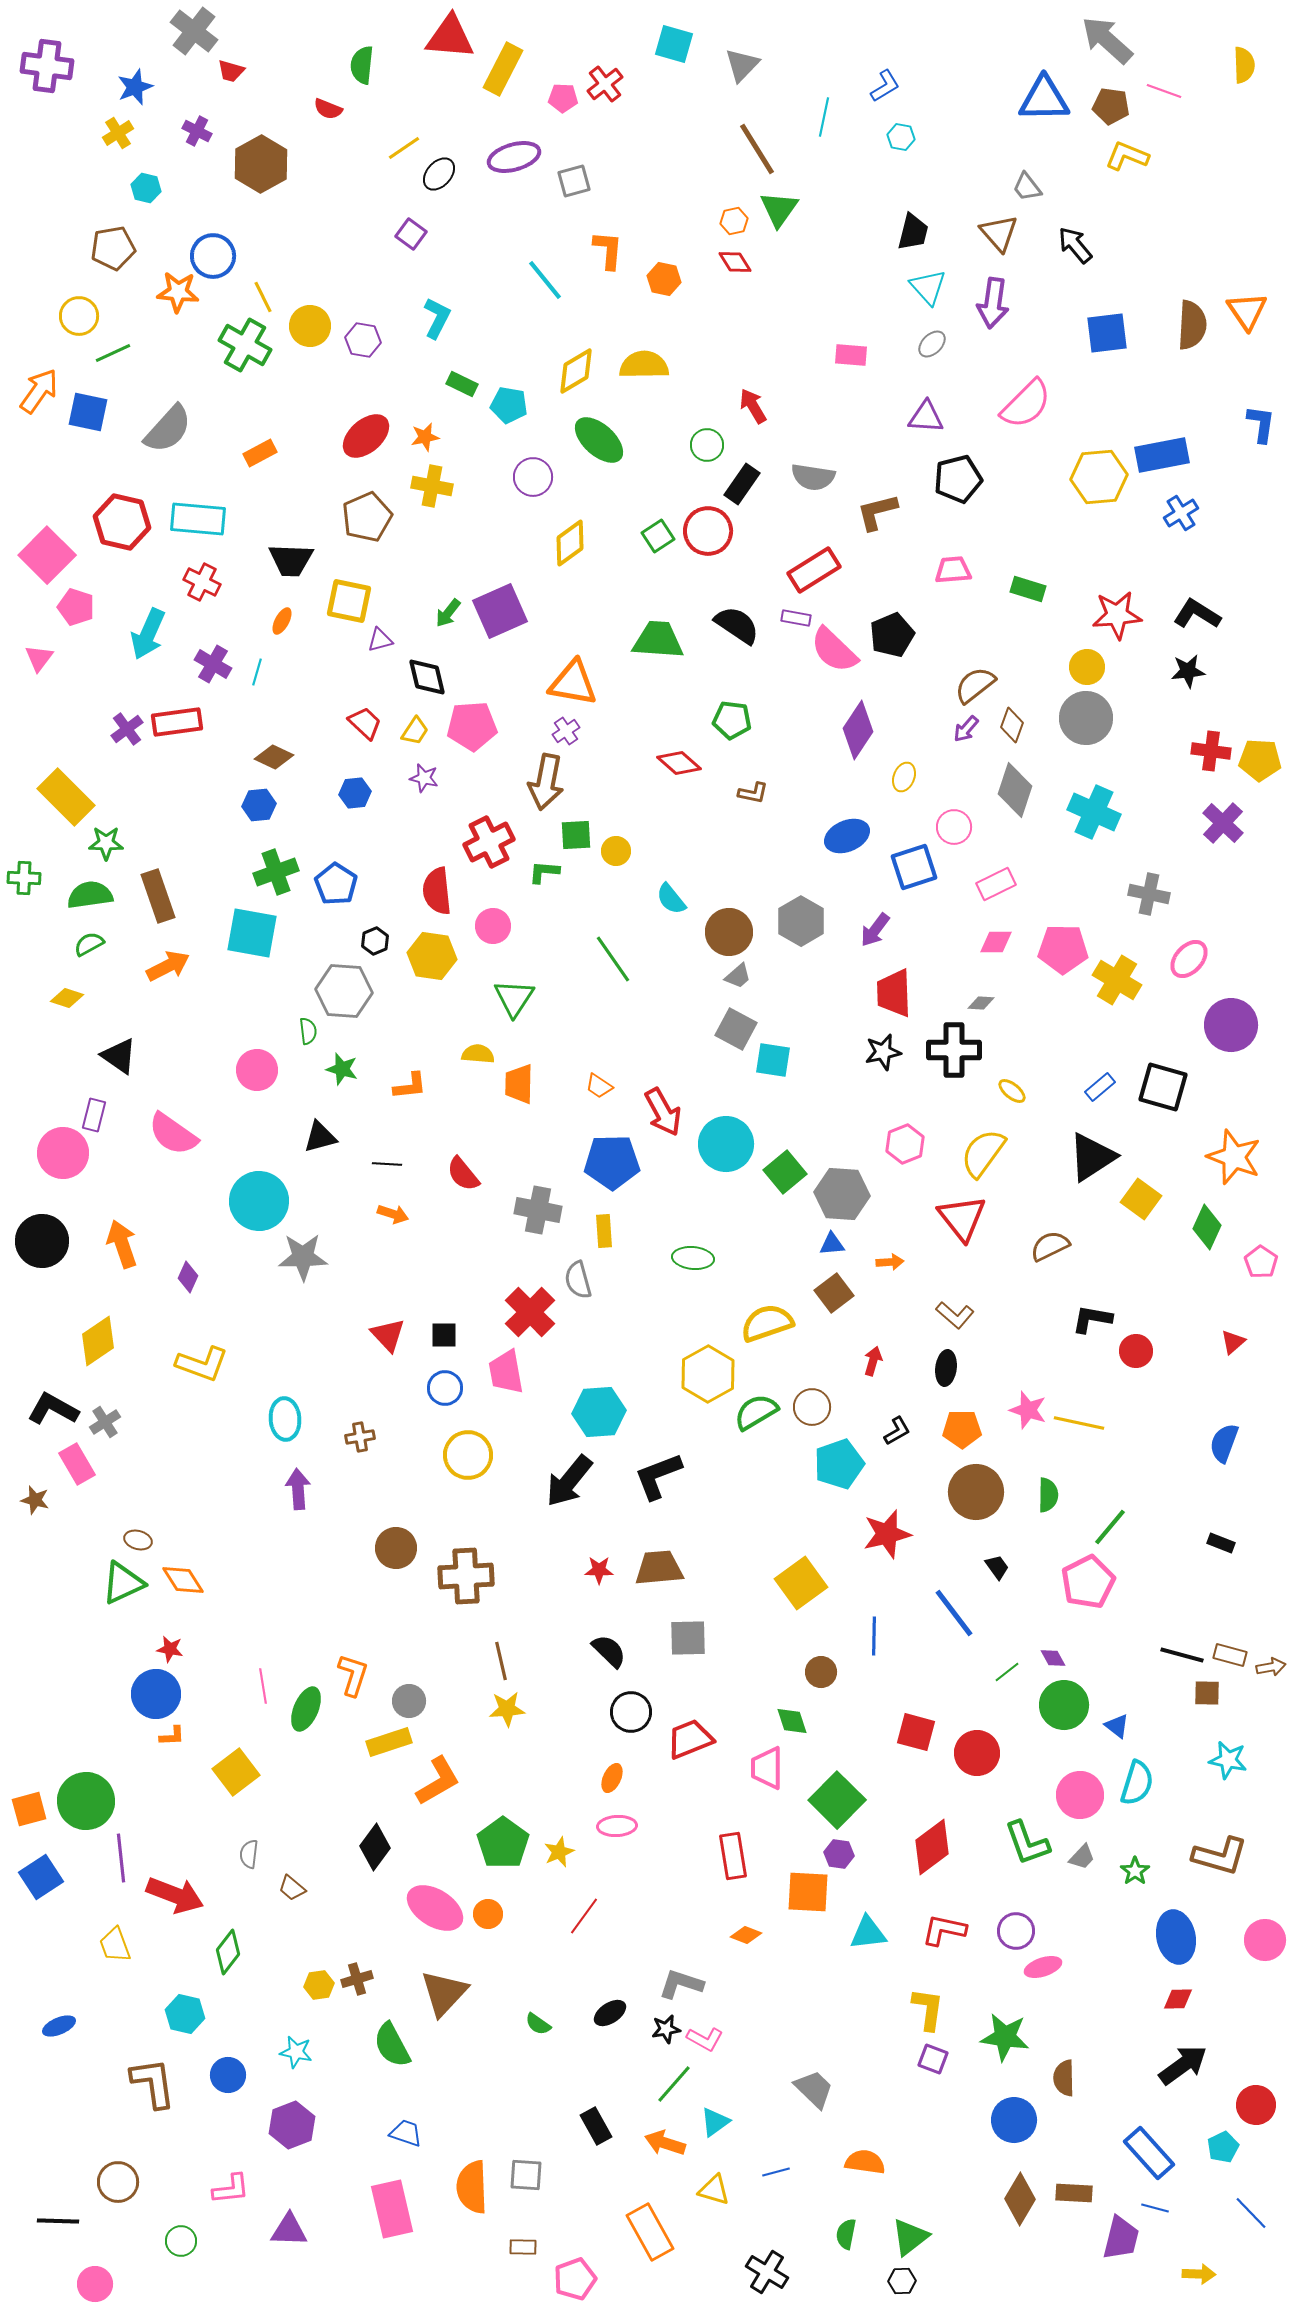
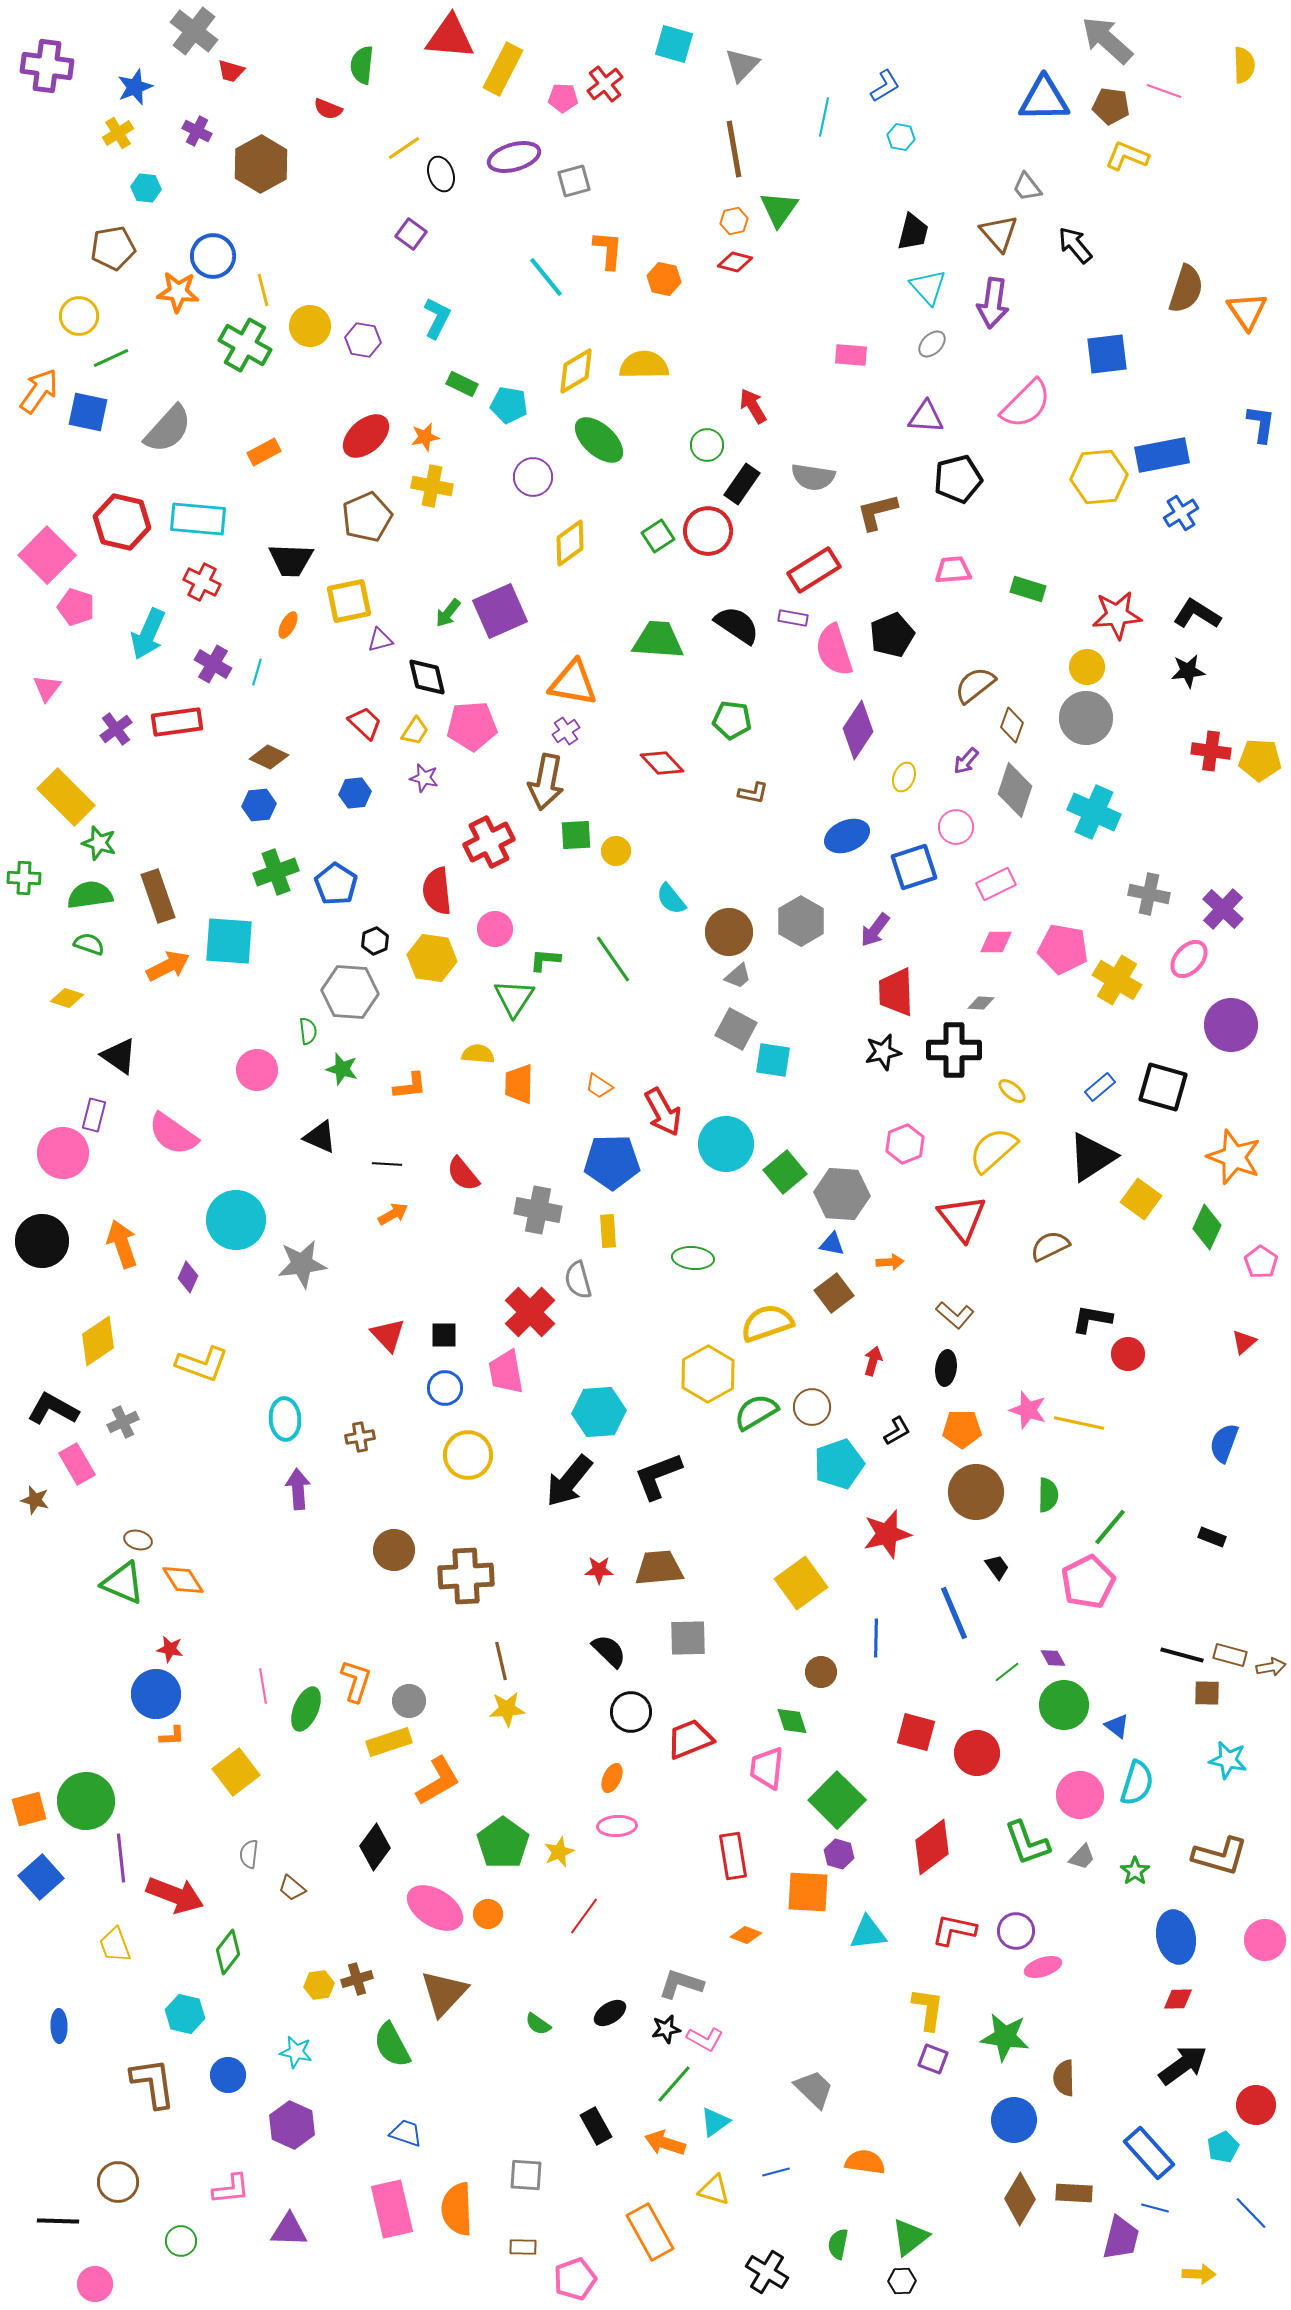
brown line at (757, 149): moved 23 px left; rotated 22 degrees clockwise
black ellipse at (439, 174): moved 2 px right; rotated 60 degrees counterclockwise
cyan hexagon at (146, 188): rotated 8 degrees counterclockwise
red diamond at (735, 262): rotated 44 degrees counterclockwise
cyan line at (545, 280): moved 1 px right, 3 px up
yellow line at (263, 297): moved 7 px up; rotated 12 degrees clockwise
brown semicircle at (1192, 325): moved 6 px left, 36 px up; rotated 15 degrees clockwise
blue square at (1107, 333): moved 21 px down
green line at (113, 353): moved 2 px left, 5 px down
orange rectangle at (260, 453): moved 4 px right, 1 px up
yellow square at (349, 601): rotated 24 degrees counterclockwise
purple rectangle at (796, 618): moved 3 px left
orange ellipse at (282, 621): moved 6 px right, 4 px down
pink semicircle at (834, 650): rotated 28 degrees clockwise
pink triangle at (39, 658): moved 8 px right, 30 px down
purple cross at (127, 729): moved 11 px left
purple arrow at (966, 729): moved 32 px down
brown diamond at (274, 757): moved 5 px left
red diamond at (679, 763): moved 17 px left; rotated 6 degrees clockwise
purple cross at (1223, 823): moved 86 px down
pink circle at (954, 827): moved 2 px right
green star at (106, 843): moved 7 px left; rotated 16 degrees clockwise
green L-shape at (544, 872): moved 1 px right, 88 px down
pink circle at (493, 926): moved 2 px right, 3 px down
cyan square at (252, 933): moved 23 px left, 8 px down; rotated 6 degrees counterclockwise
green semicircle at (89, 944): rotated 48 degrees clockwise
pink pentagon at (1063, 949): rotated 9 degrees clockwise
yellow hexagon at (432, 956): moved 2 px down
gray hexagon at (344, 991): moved 6 px right, 1 px down
red trapezoid at (894, 993): moved 2 px right, 1 px up
black triangle at (320, 1137): rotated 39 degrees clockwise
yellow semicircle at (983, 1153): moved 10 px right, 3 px up; rotated 12 degrees clockwise
cyan circle at (259, 1201): moved 23 px left, 19 px down
orange arrow at (393, 1214): rotated 48 degrees counterclockwise
yellow rectangle at (604, 1231): moved 4 px right
blue triangle at (832, 1244): rotated 16 degrees clockwise
gray star at (303, 1257): moved 1 px left, 7 px down; rotated 6 degrees counterclockwise
red triangle at (1233, 1342): moved 11 px right
red circle at (1136, 1351): moved 8 px left, 3 px down
gray cross at (105, 1422): moved 18 px right; rotated 8 degrees clockwise
black rectangle at (1221, 1543): moved 9 px left, 6 px up
brown circle at (396, 1548): moved 2 px left, 2 px down
green triangle at (123, 1583): rotated 48 degrees clockwise
blue line at (954, 1613): rotated 14 degrees clockwise
blue line at (874, 1636): moved 2 px right, 2 px down
orange L-shape at (353, 1675): moved 3 px right, 6 px down
pink trapezoid at (767, 1768): rotated 6 degrees clockwise
purple hexagon at (839, 1854): rotated 8 degrees clockwise
blue square at (41, 1877): rotated 9 degrees counterclockwise
red L-shape at (944, 1930): moved 10 px right
blue ellipse at (59, 2026): rotated 68 degrees counterclockwise
purple hexagon at (292, 2125): rotated 15 degrees counterclockwise
orange semicircle at (472, 2187): moved 15 px left, 22 px down
green semicircle at (846, 2234): moved 8 px left, 10 px down
